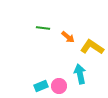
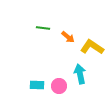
cyan rectangle: moved 4 px left, 1 px up; rotated 24 degrees clockwise
